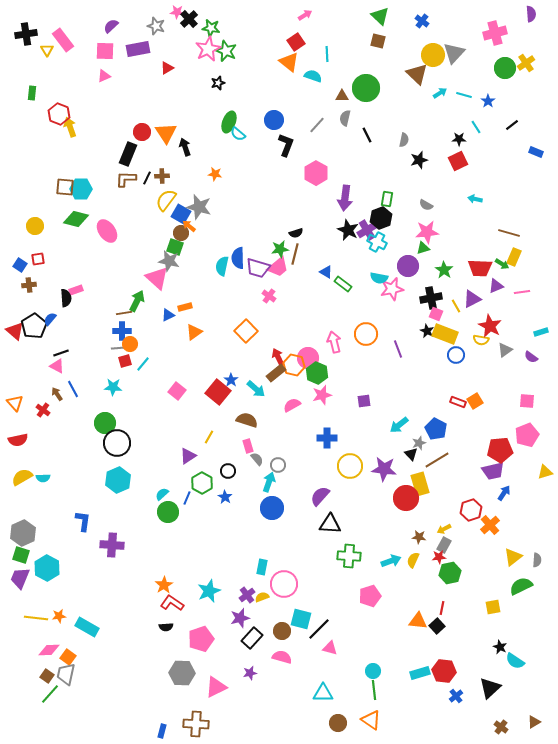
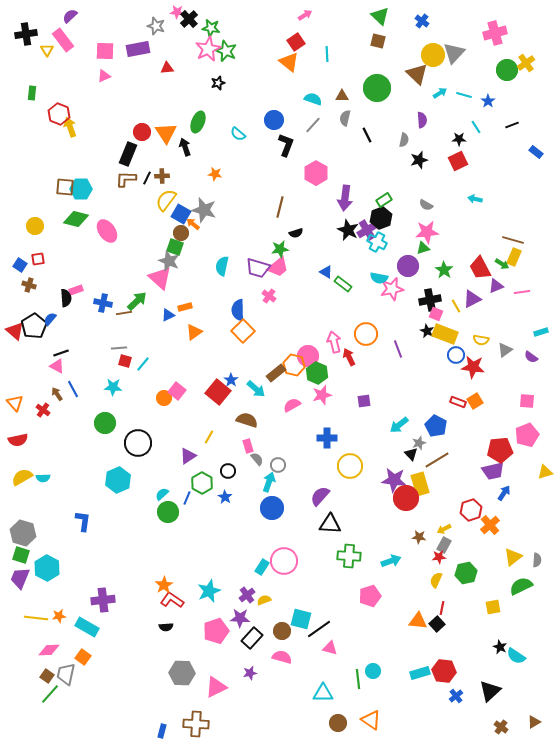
purple semicircle at (531, 14): moved 109 px left, 106 px down
purple semicircle at (111, 26): moved 41 px left, 10 px up
red triangle at (167, 68): rotated 24 degrees clockwise
green circle at (505, 68): moved 2 px right, 2 px down
cyan semicircle at (313, 76): moved 23 px down
green circle at (366, 88): moved 11 px right
green ellipse at (229, 122): moved 31 px left
gray line at (317, 125): moved 4 px left
black line at (512, 125): rotated 16 degrees clockwise
blue rectangle at (536, 152): rotated 16 degrees clockwise
green rectangle at (387, 199): moved 3 px left, 1 px down; rotated 49 degrees clockwise
gray star at (199, 207): moved 5 px right, 3 px down
orange arrow at (189, 226): moved 4 px right, 2 px up
brown line at (509, 233): moved 4 px right, 7 px down
brown line at (295, 254): moved 15 px left, 47 px up
blue semicircle at (238, 258): moved 52 px down
gray star at (169, 261): rotated 10 degrees clockwise
red trapezoid at (480, 268): rotated 60 degrees clockwise
pink triangle at (157, 278): moved 3 px right
brown cross at (29, 285): rotated 24 degrees clockwise
black cross at (431, 298): moved 1 px left, 2 px down
green arrow at (137, 301): rotated 20 degrees clockwise
red star at (490, 326): moved 17 px left, 41 px down; rotated 20 degrees counterclockwise
blue cross at (122, 331): moved 19 px left, 28 px up; rotated 12 degrees clockwise
orange square at (246, 331): moved 3 px left
orange circle at (130, 344): moved 34 px right, 54 px down
red arrow at (278, 357): moved 71 px right
pink circle at (308, 358): moved 2 px up
red square at (125, 361): rotated 32 degrees clockwise
blue pentagon at (436, 429): moved 3 px up
black circle at (117, 443): moved 21 px right
purple star at (384, 469): moved 10 px right, 11 px down
gray hexagon at (23, 533): rotated 20 degrees counterclockwise
purple cross at (112, 545): moved 9 px left, 55 px down; rotated 10 degrees counterclockwise
yellow semicircle at (413, 560): moved 23 px right, 20 px down
cyan rectangle at (262, 567): rotated 21 degrees clockwise
green hexagon at (450, 573): moved 16 px right
pink circle at (284, 584): moved 23 px up
yellow semicircle at (262, 597): moved 2 px right, 3 px down
red L-shape at (172, 603): moved 3 px up
purple star at (240, 618): rotated 18 degrees clockwise
black square at (437, 626): moved 2 px up
black line at (319, 629): rotated 10 degrees clockwise
pink pentagon at (201, 639): moved 15 px right, 8 px up
orange square at (68, 657): moved 15 px right
cyan semicircle at (515, 661): moved 1 px right, 5 px up
black triangle at (490, 688): moved 3 px down
green line at (374, 690): moved 16 px left, 11 px up
